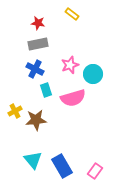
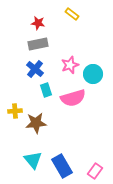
blue cross: rotated 12 degrees clockwise
yellow cross: rotated 24 degrees clockwise
brown star: moved 3 px down
